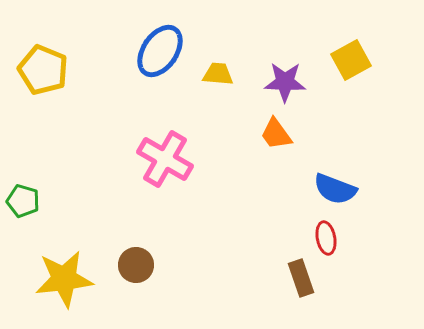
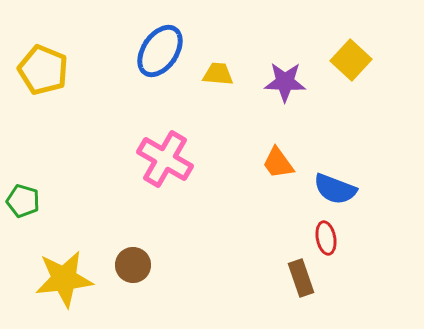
yellow square: rotated 18 degrees counterclockwise
orange trapezoid: moved 2 px right, 29 px down
brown circle: moved 3 px left
